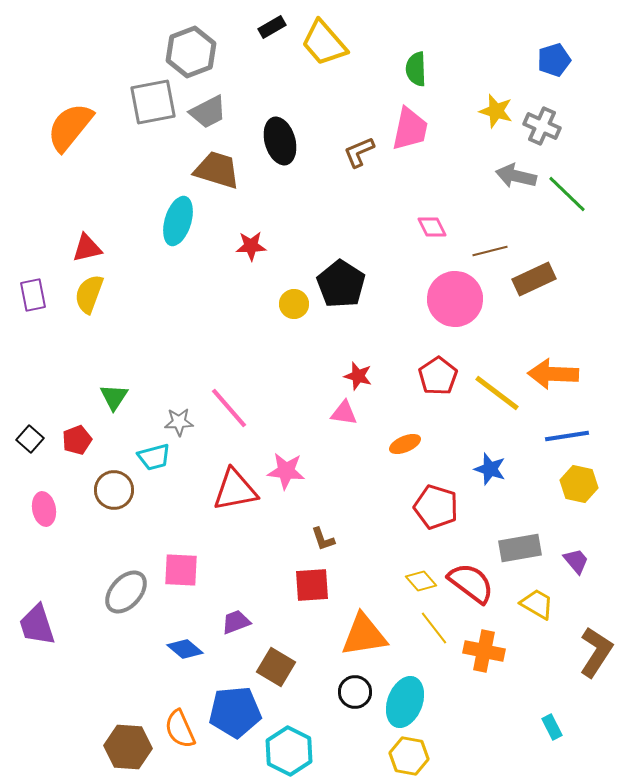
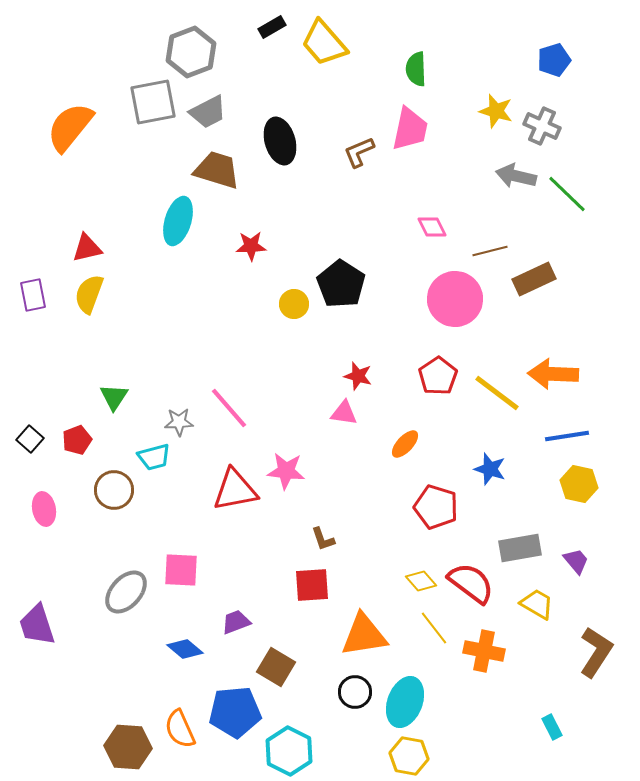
orange ellipse at (405, 444): rotated 24 degrees counterclockwise
